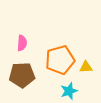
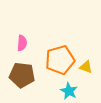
yellow triangle: rotated 24 degrees clockwise
brown pentagon: rotated 10 degrees clockwise
cyan star: rotated 24 degrees counterclockwise
